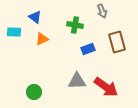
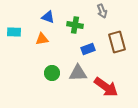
blue triangle: moved 13 px right; rotated 16 degrees counterclockwise
orange triangle: rotated 16 degrees clockwise
gray triangle: moved 1 px right, 8 px up
green circle: moved 18 px right, 19 px up
